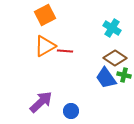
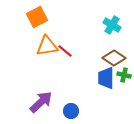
orange square: moved 8 px left, 2 px down
cyan cross: moved 3 px up
orange triangle: moved 2 px right; rotated 20 degrees clockwise
red line: rotated 35 degrees clockwise
brown diamond: moved 1 px left
blue trapezoid: rotated 35 degrees clockwise
